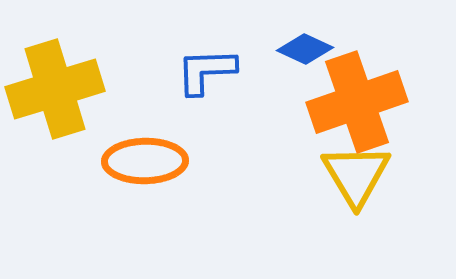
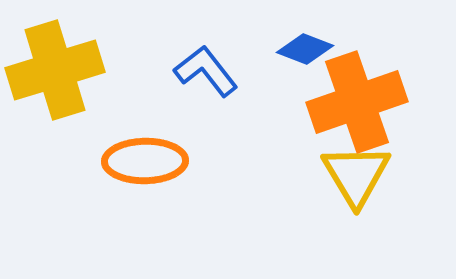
blue diamond: rotated 4 degrees counterclockwise
blue L-shape: rotated 54 degrees clockwise
yellow cross: moved 19 px up
